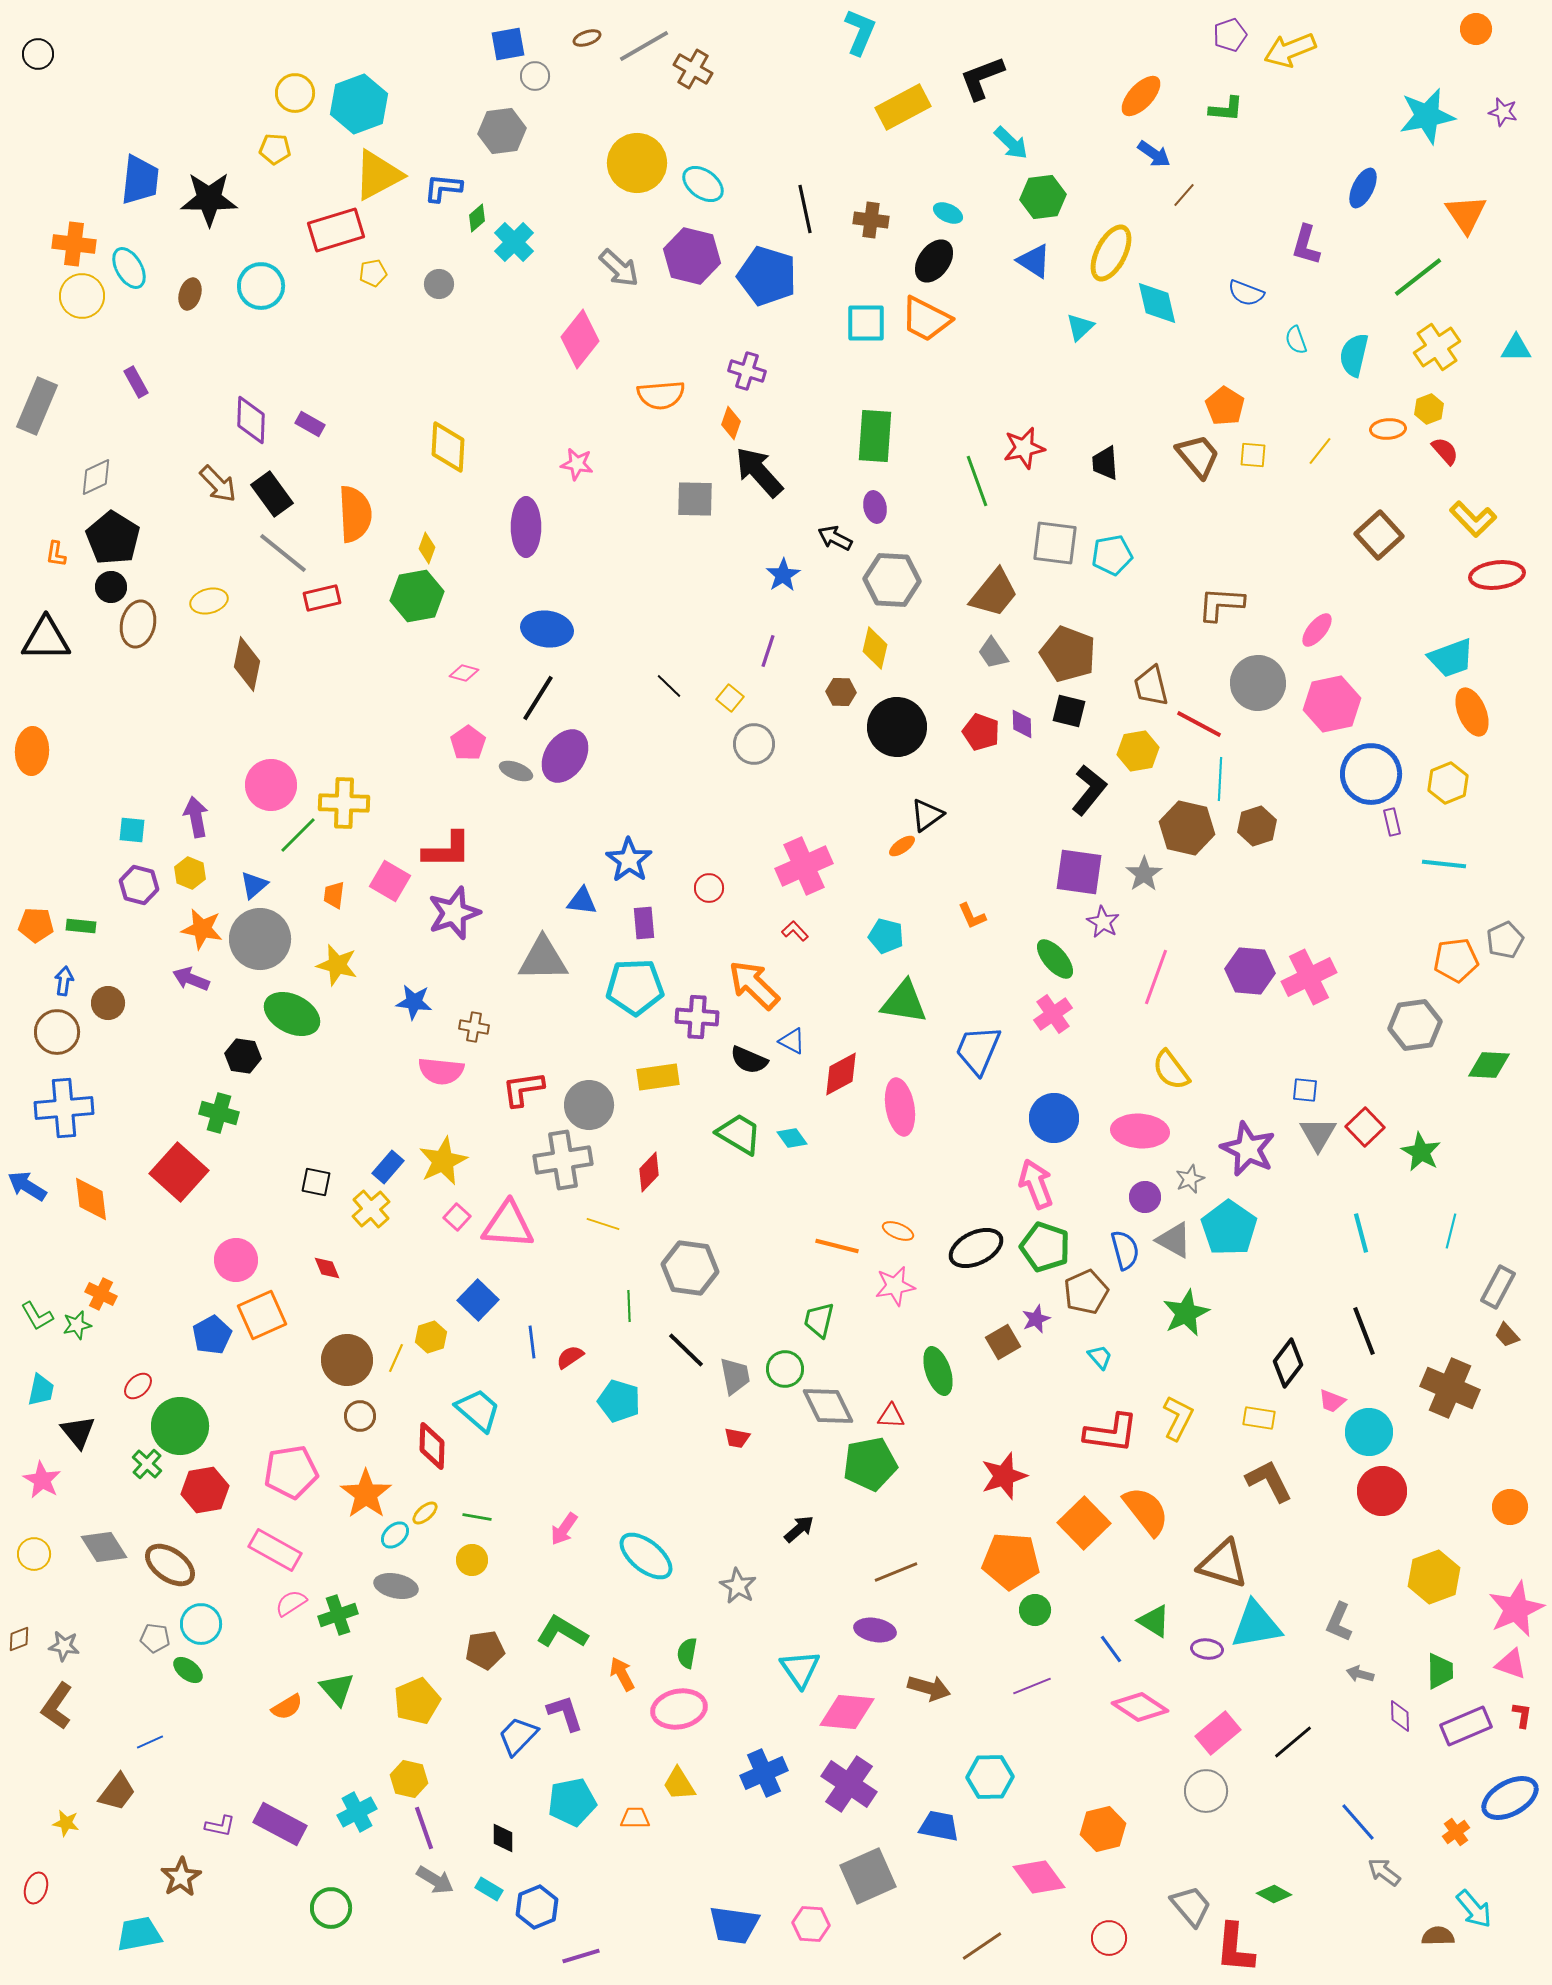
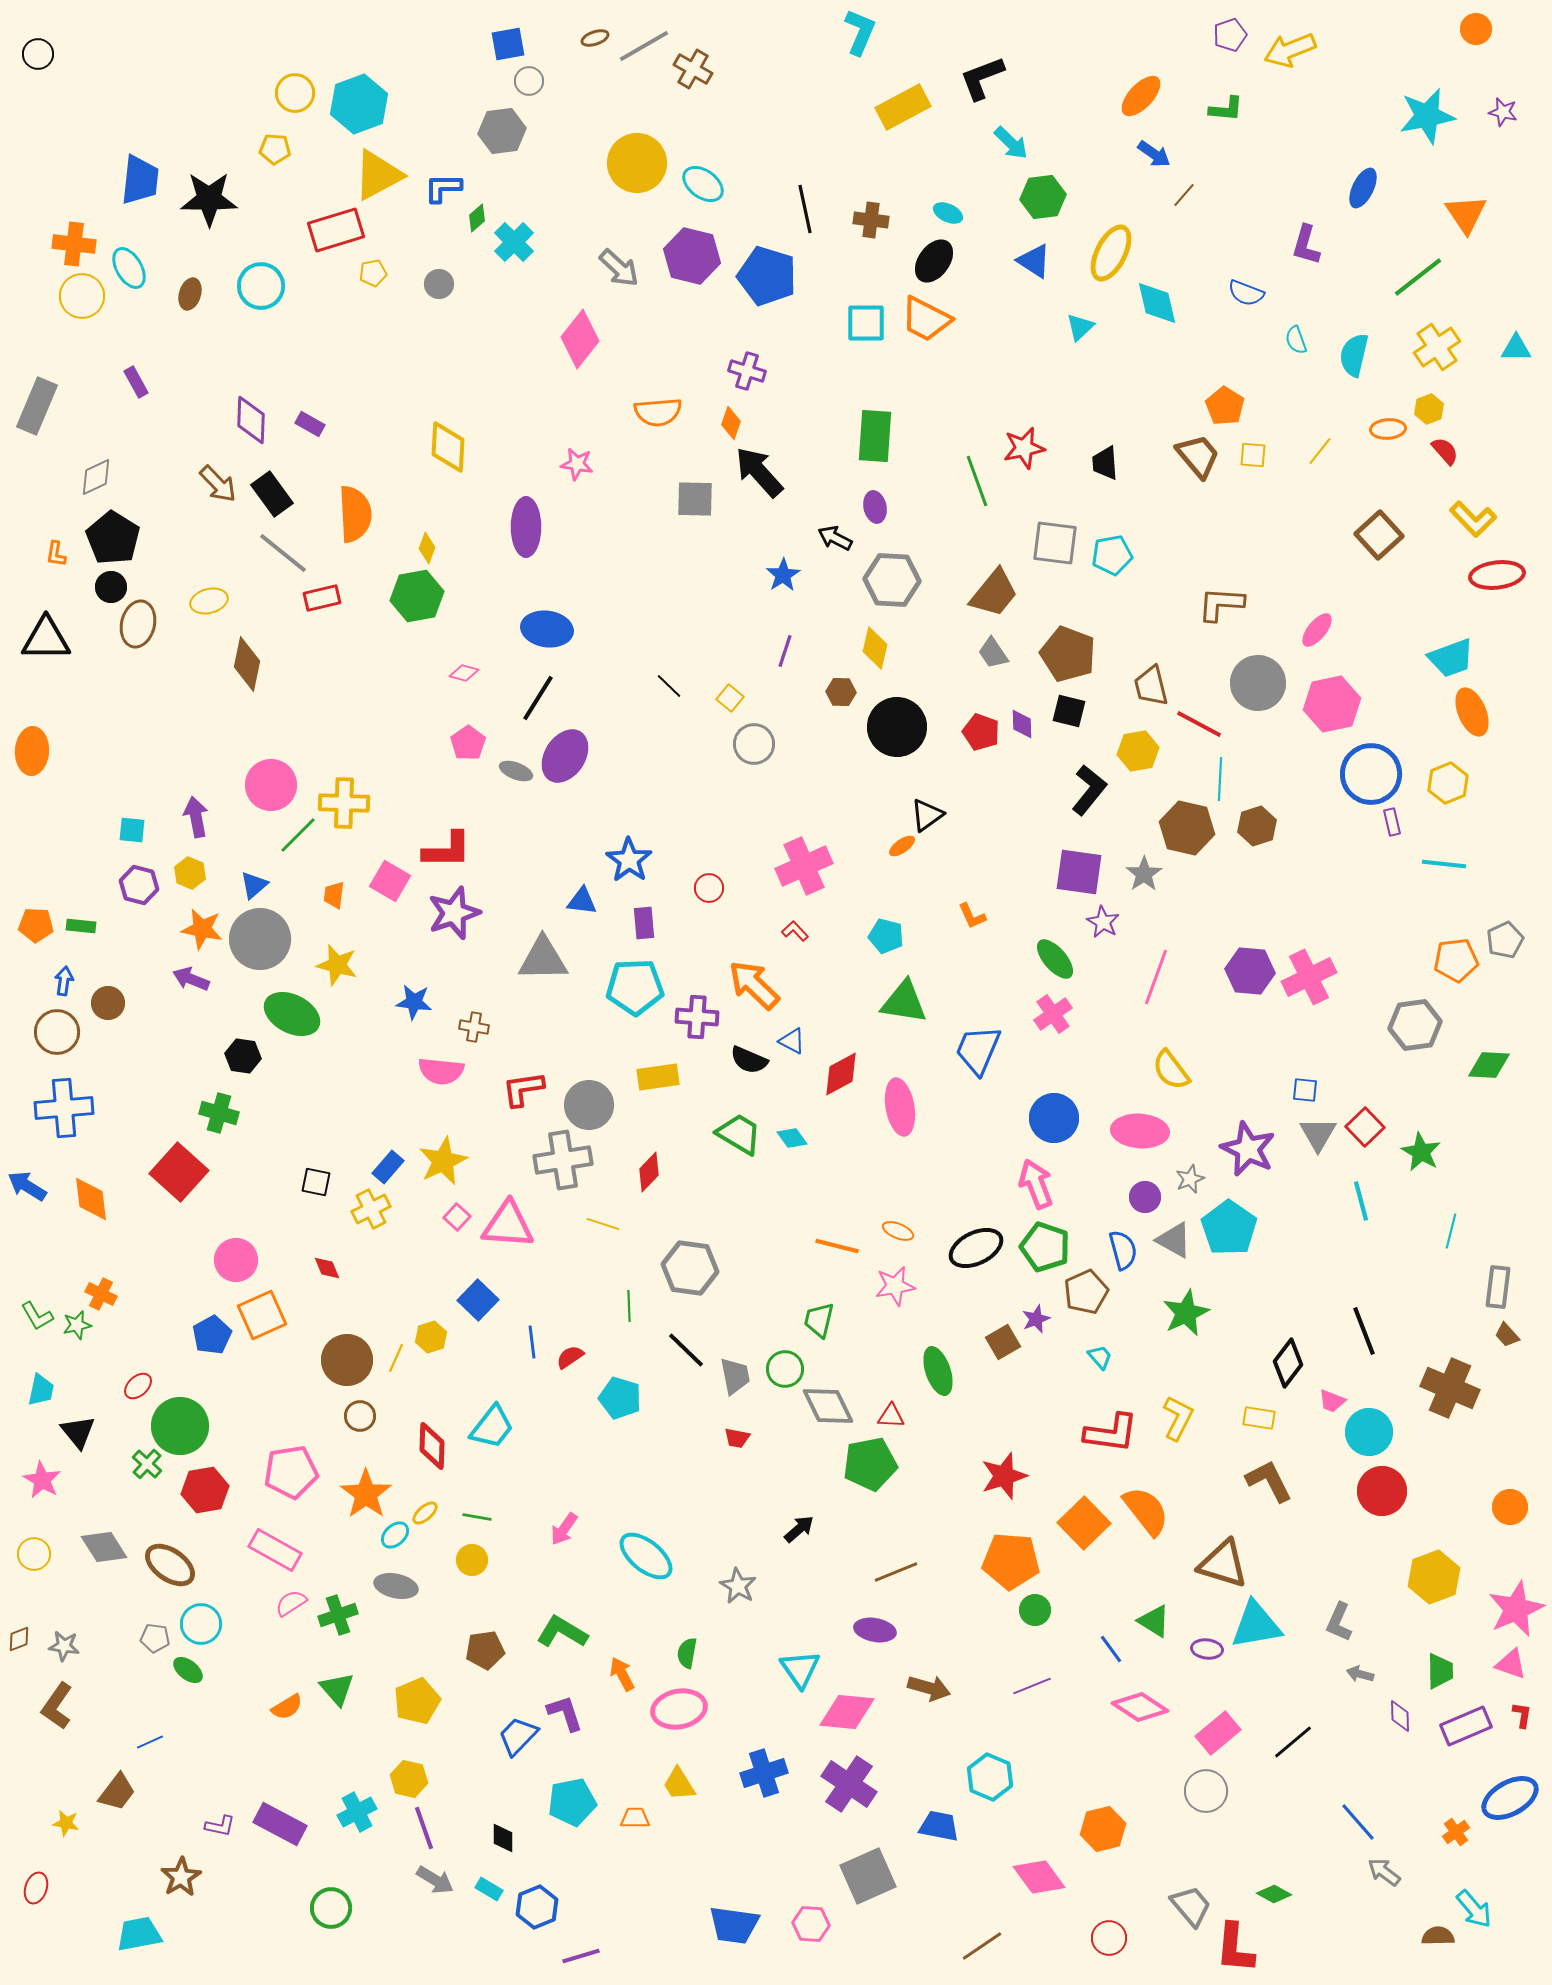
brown ellipse at (587, 38): moved 8 px right
gray circle at (535, 76): moved 6 px left, 5 px down
blue L-shape at (443, 188): rotated 6 degrees counterclockwise
orange semicircle at (661, 395): moved 3 px left, 17 px down
purple line at (768, 651): moved 17 px right
yellow cross at (371, 1209): rotated 15 degrees clockwise
cyan line at (1361, 1233): moved 32 px up
blue semicircle at (1125, 1250): moved 2 px left
gray rectangle at (1498, 1287): rotated 21 degrees counterclockwise
cyan pentagon at (619, 1401): moved 1 px right, 3 px up
cyan trapezoid at (478, 1410): moved 14 px right, 17 px down; rotated 87 degrees clockwise
blue cross at (764, 1773): rotated 6 degrees clockwise
cyan hexagon at (990, 1777): rotated 24 degrees clockwise
